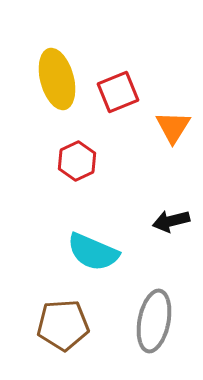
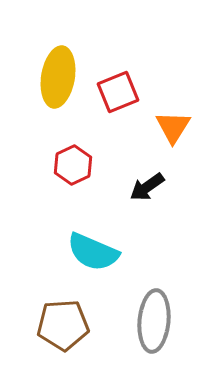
yellow ellipse: moved 1 px right, 2 px up; rotated 24 degrees clockwise
red hexagon: moved 4 px left, 4 px down
black arrow: moved 24 px left, 34 px up; rotated 21 degrees counterclockwise
gray ellipse: rotated 6 degrees counterclockwise
